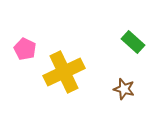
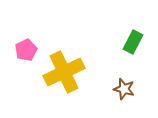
green rectangle: rotated 75 degrees clockwise
pink pentagon: moved 1 px right, 1 px down; rotated 20 degrees clockwise
